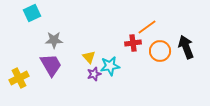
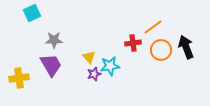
orange line: moved 6 px right
orange circle: moved 1 px right, 1 px up
yellow cross: rotated 18 degrees clockwise
